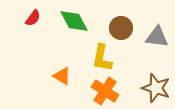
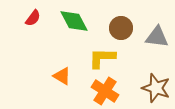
yellow L-shape: rotated 80 degrees clockwise
